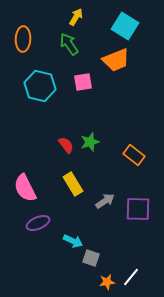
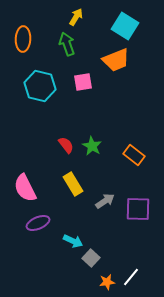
green arrow: moved 2 px left; rotated 15 degrees clockwise
green star: moved 2 px right, 4 px down; rotated 24 degrees counterclockwise
gray square: rotated 24 degrees clockwise
